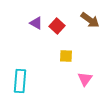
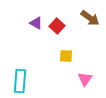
brown arrow: moved 2 px up
